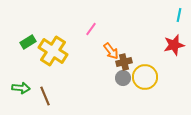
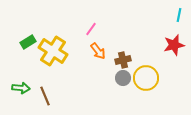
orange arrow: moved 13 px left
brown cross: moved 1 px left, 2 px up
yellow circle: moved 1 px right, 1 px down
